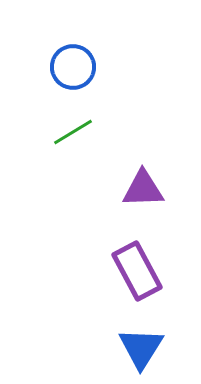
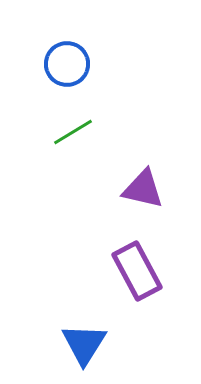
blue circle: moved 6 px left, 3 px up
purple triangle: rotated 15 degrees clockwise
blue triangle: moved 57 px left, 4 px up
